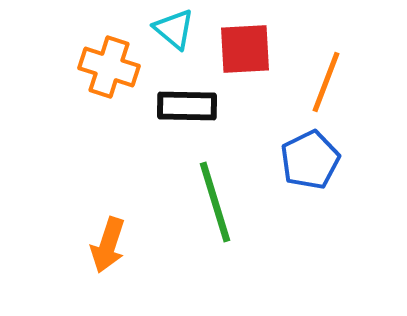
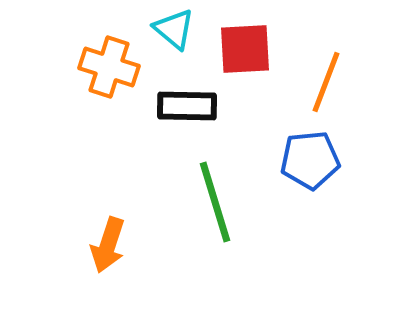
blue pentagon: rotated 20 degrees clockwise
